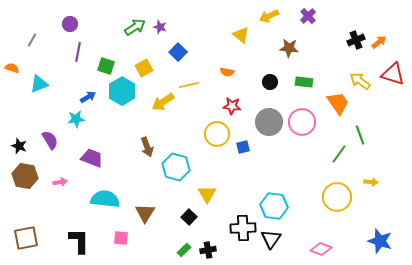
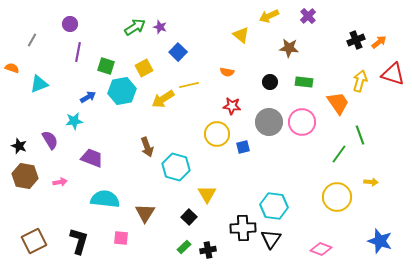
yellow arrow at (360, 81): rotated 70 degrees clockwise
cyan hexagon at (122, 91): rotated 20 degrees clockwise
yellow arrow at (163, 102): moved 3 px up
cyan star at (76, 119): moved 2 px left, 2 px down
brown square at (26, 238): moved 8 px right, 3 px down; rotated 15 degrees counterclockwise
black L-shape at (79, 241): rotated 16 degrees clockwise
green rectangle at (184, 250): moved 3 px up
